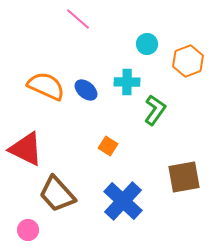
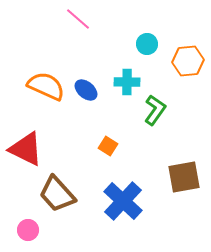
orange hexagon: rotated 16 degrees clockwise
